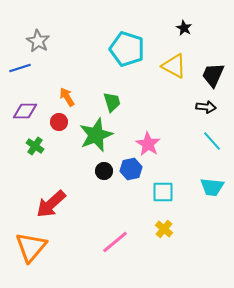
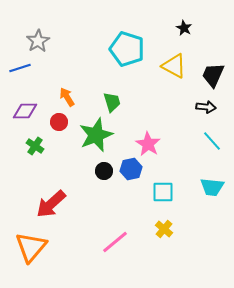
gray star: rotated 10 degrees clockwise
